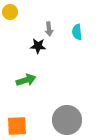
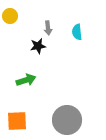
yellow circle: moved 4 px down
gray arrow: moved 1 px left, 1 px up
black star: rotated 14 degrees counterclockwise
orange square: moved 5 px up
